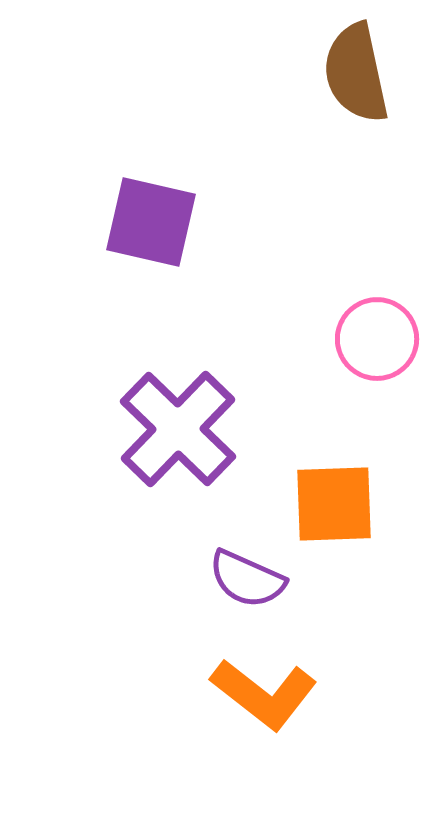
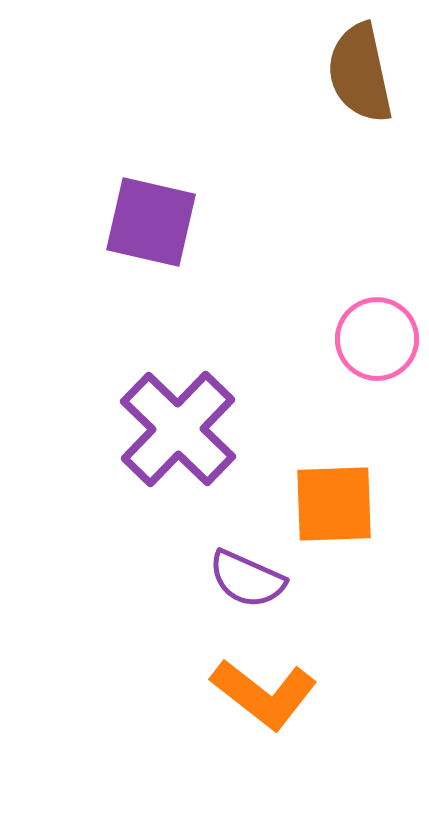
brown semicircle: moved 4 px right
